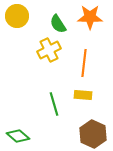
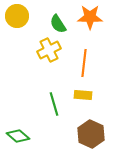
brown hexagon: moved 2 px left
